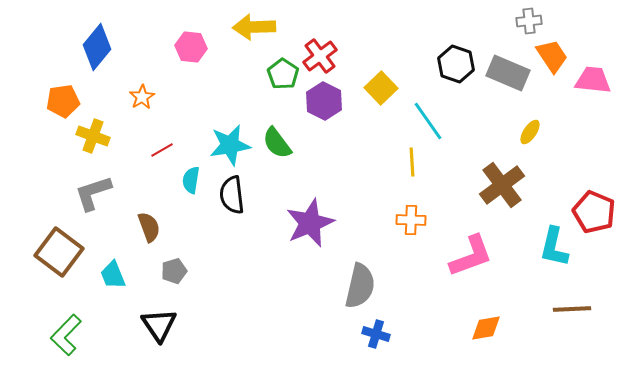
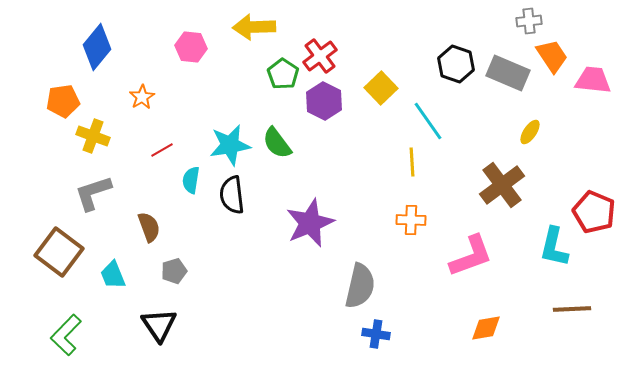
blue cross: rotated 8 degrees counterclockwise
